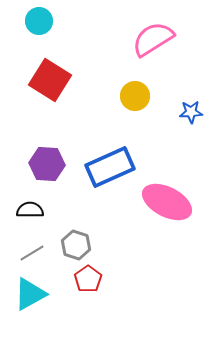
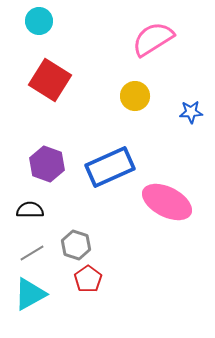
purple hexagon: rotated 16 degrees clockwise
